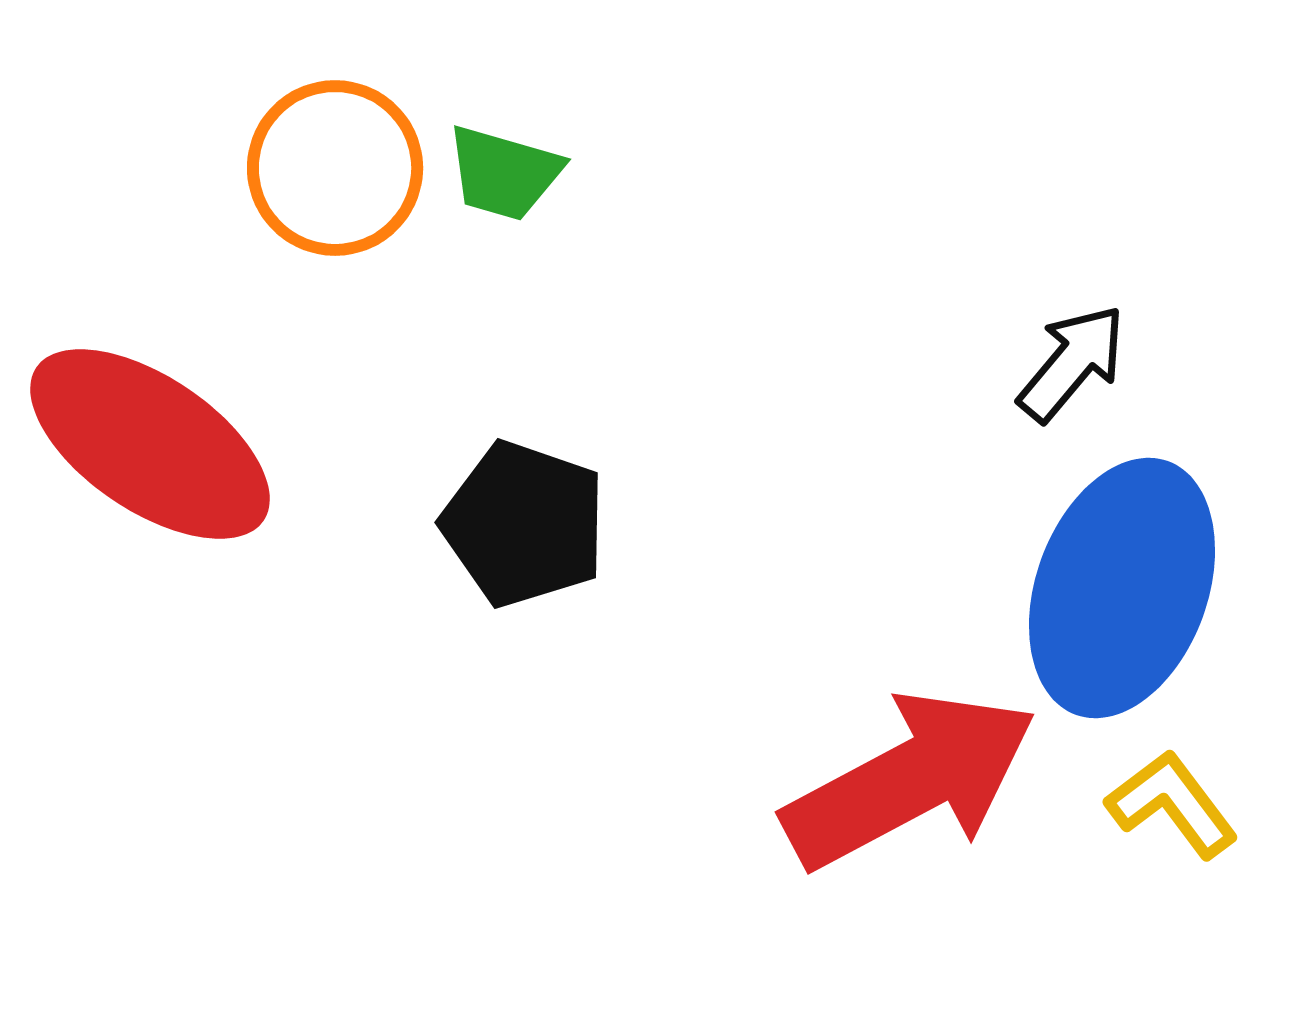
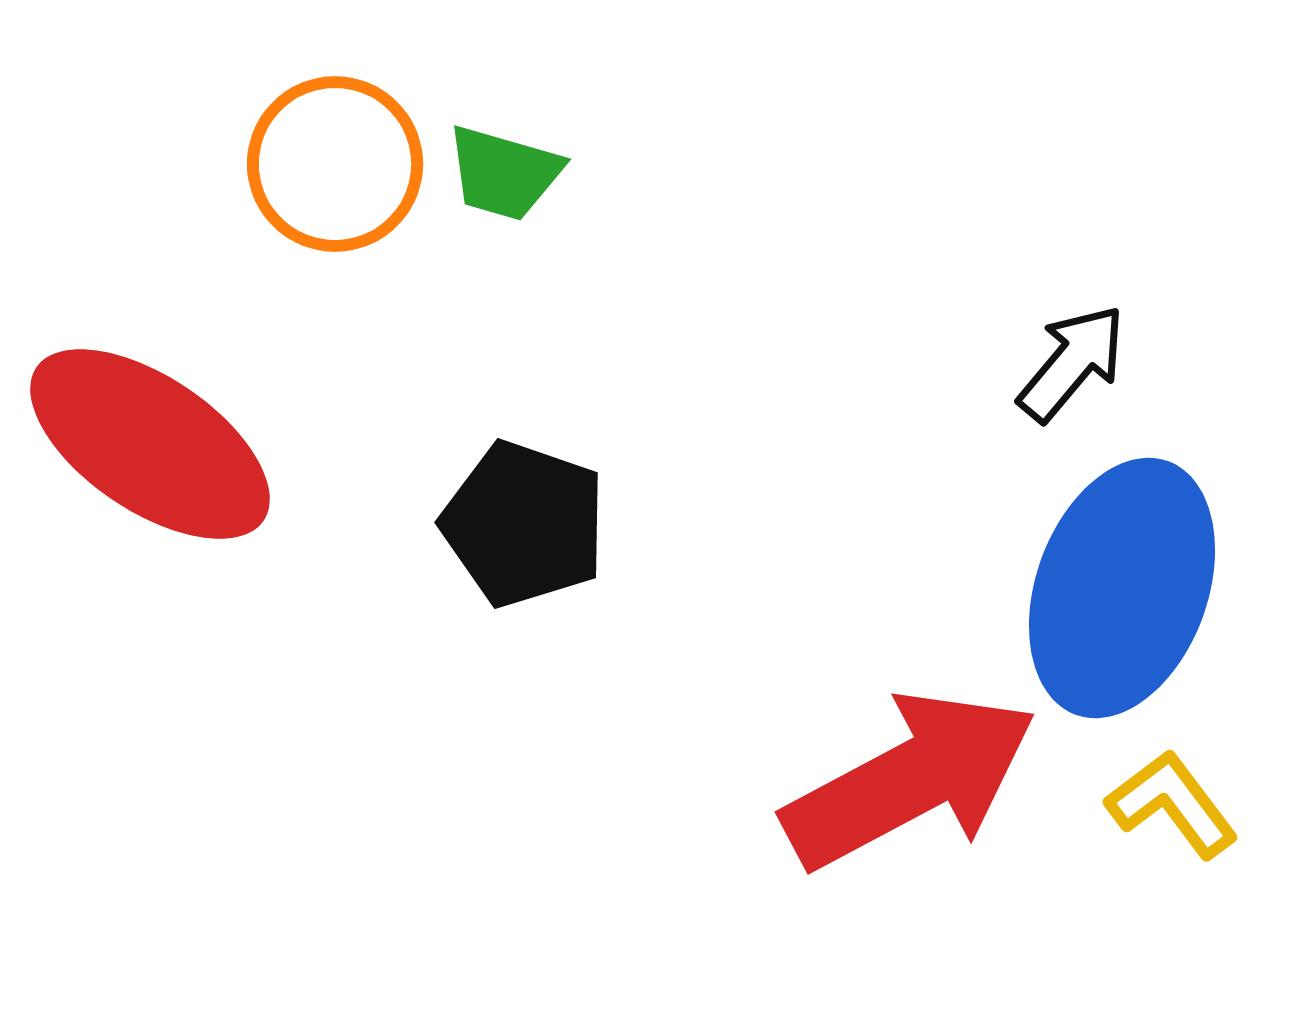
orange circle: moved 4 px up
